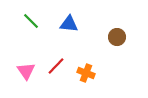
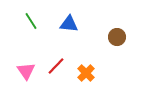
green line: rotated 12 degrees clockwise
orange cross: rotated 24 degrees clockwise
